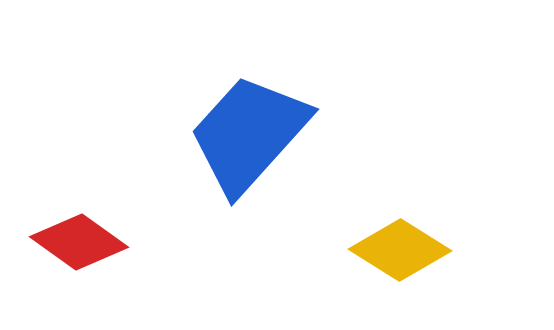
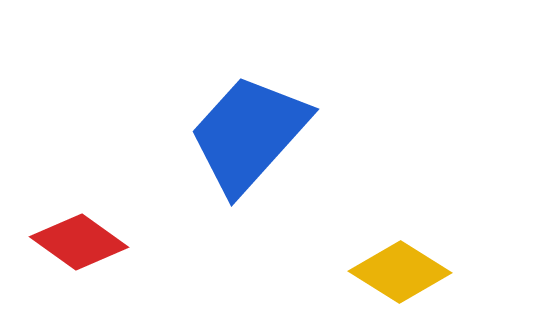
yellow diamond: moved 22 px down
